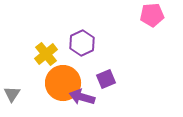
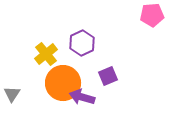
purple square: moved 2 px right, 3 px up
